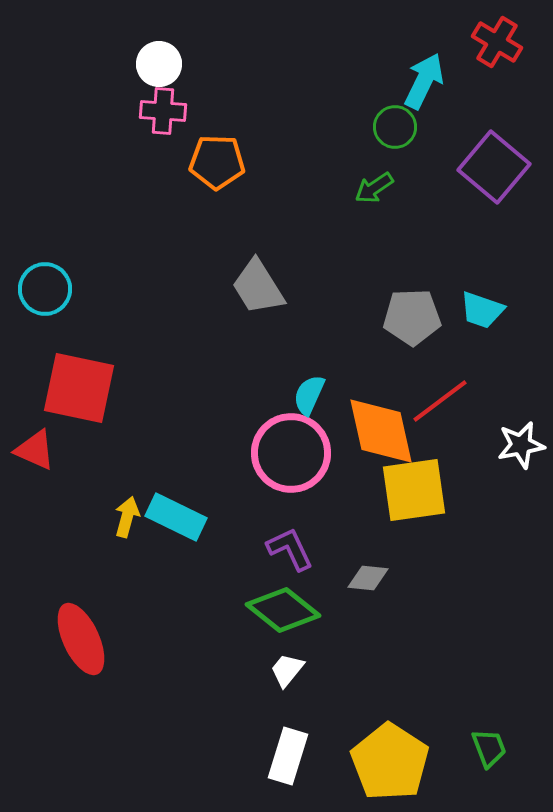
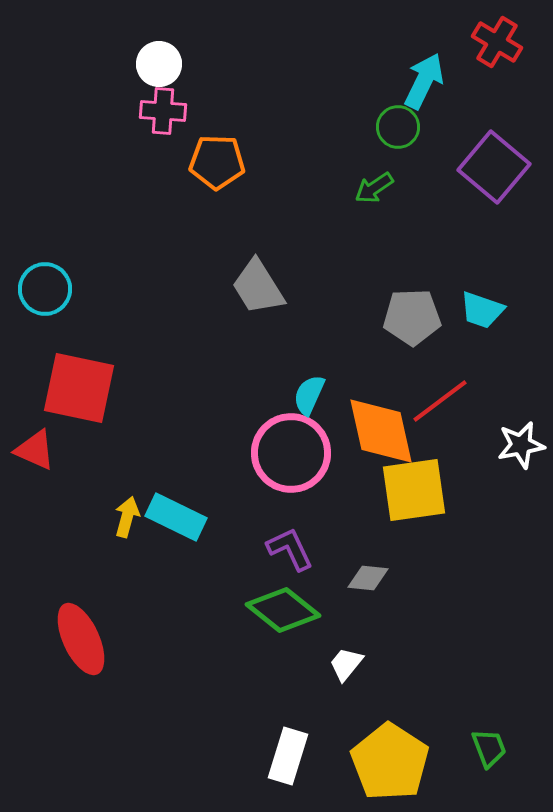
green circle: moved 3 px right
white trapezoid: moved 59 px right, 6 px up
